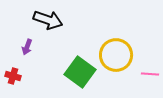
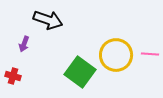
purple arrow: moved 3 px left, 3 px up
pink line: moved 20 px up
